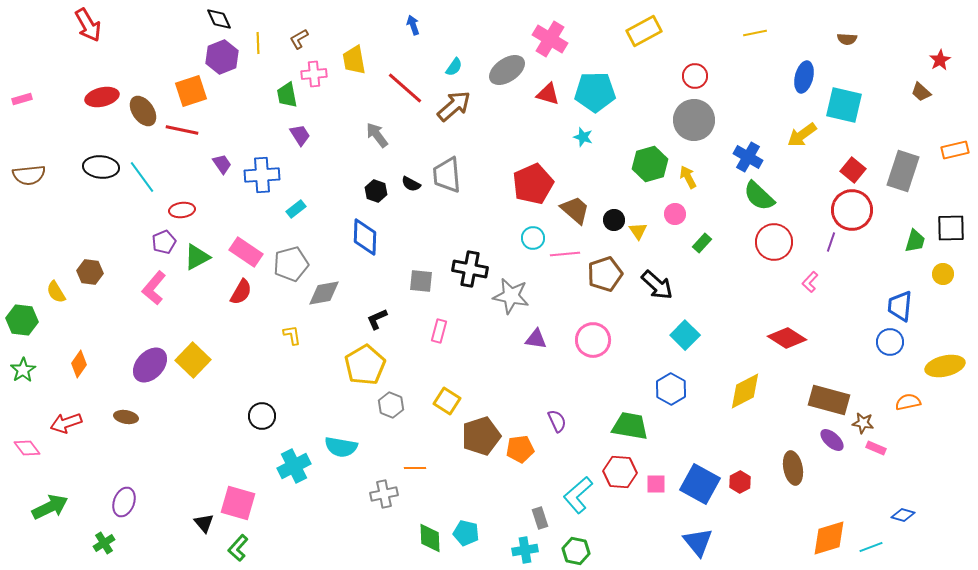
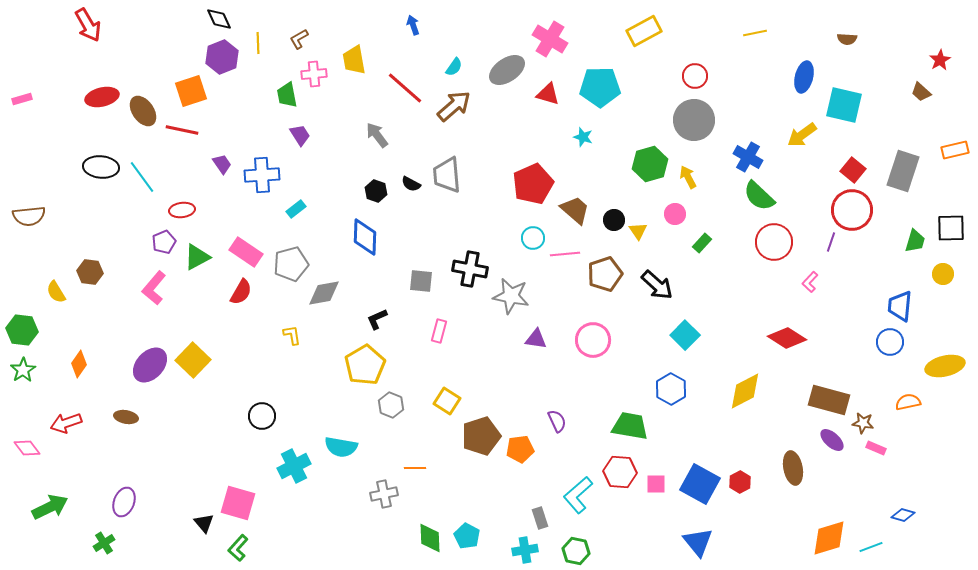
cyan pentagon at (595, 92): moved 5 px right, 5 px up
brown semicircle at (29, 175): moved 41 px down
green hexagon at (22, 320): moved 10 px down
cyan pentagon at (466, 533): moved 1 px right, 3 px down; rotated 15 degrees clockwise
